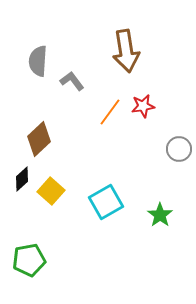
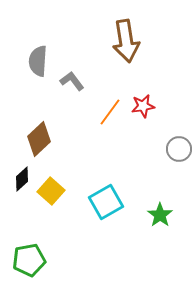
brown arrow: moved 10 px up
